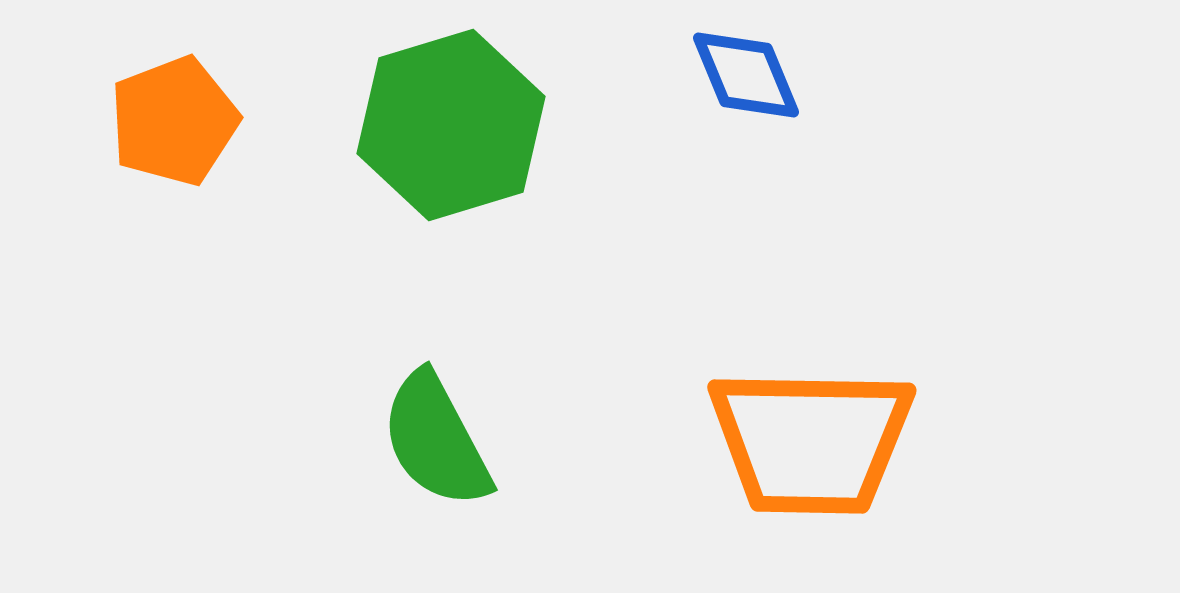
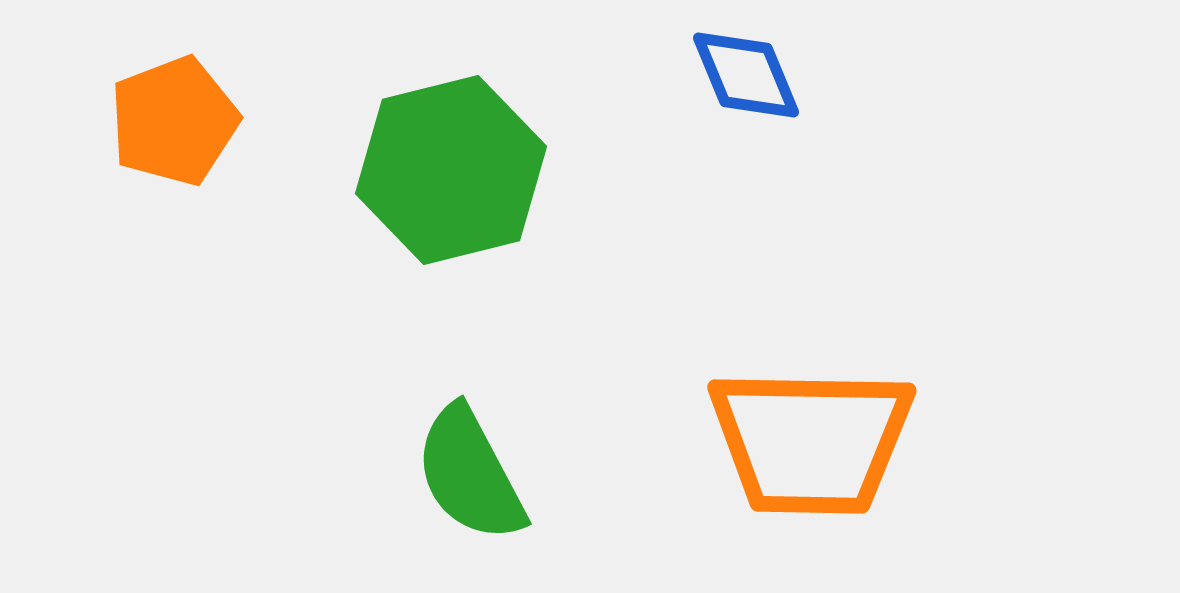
green hexagon: moved 45 px down; rotated 3 degrees clockwise
green semicircle: moved 34 px right, 34 px down
